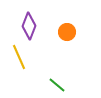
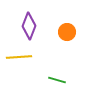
yellow line: rotated 70 degrees counterclockwise
green line: moved 5 px up; rotated 24 degrees counterclockwise
